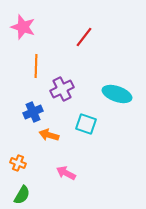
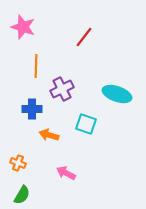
blue cross: moved 1 px left, 3 px up; rotated 24 degrees clockwise
